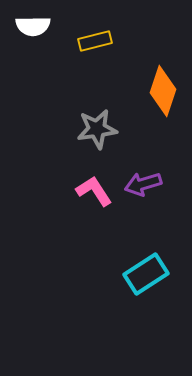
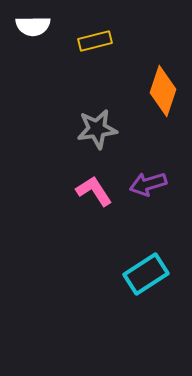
purple arrow: moved 5 px right
